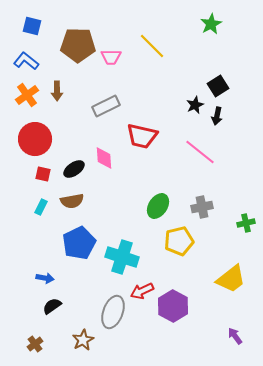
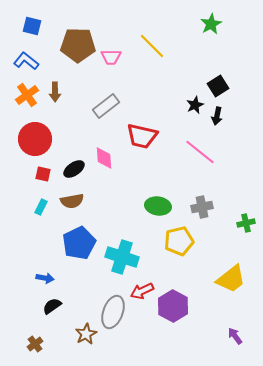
brown arrow: moved 2 px left, 1 px down
gray rectangle: rotated 12 degrees counterclockwise
green ellipse: rotated 65 degrees clockwise
brown star: moved 3 px right, 6 px up
